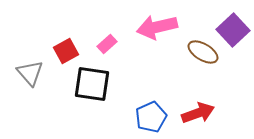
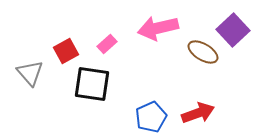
pink arrow: moved 1 px right, 1 px down
